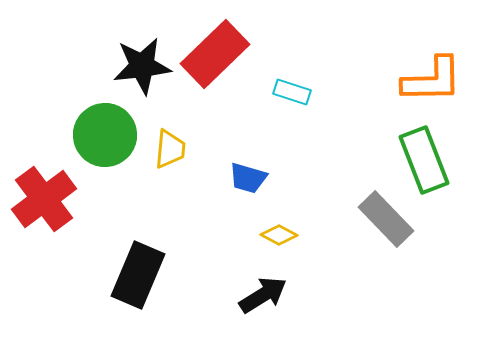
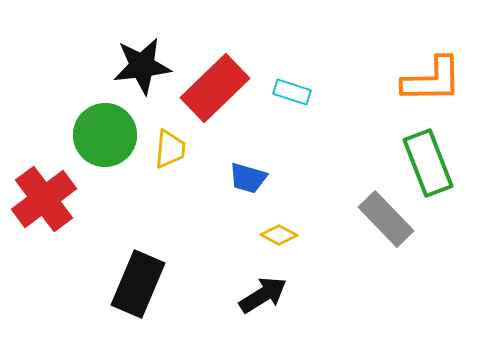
red rectangle: moved 34 px down
green rectangle: moved 4 px right, 3 px down
black rectangle: moved 9 px down
